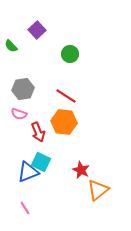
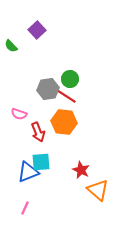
green circle: moved 25 px down
gray hexagon: moved 25 px right
cyan square: rotated 30 degrees counterclockwise
orange triangle: rotated 40 degrees counterclockwise
pink line: rotated 56 degrees clockwise
